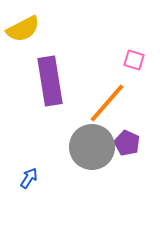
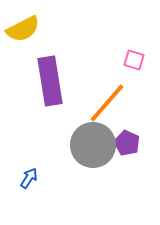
gray circle: moved 1 px right, 2 px up
